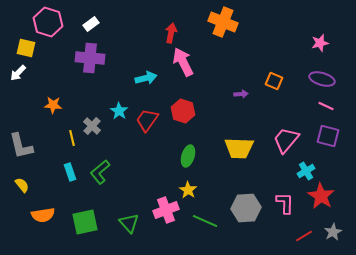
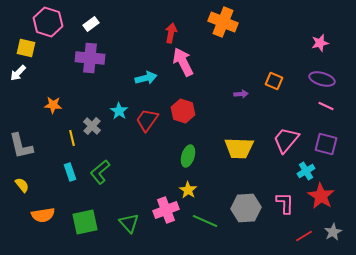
purple square: moved 2 px left, 8 px down
